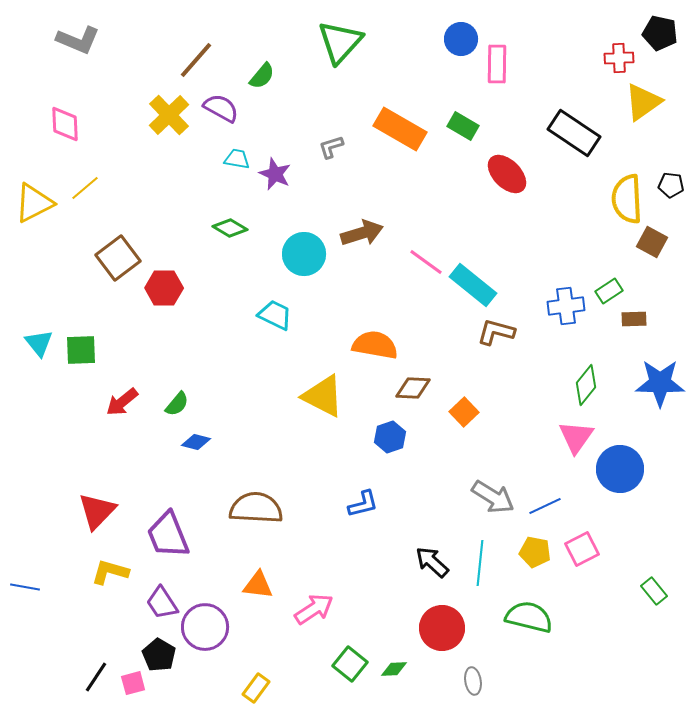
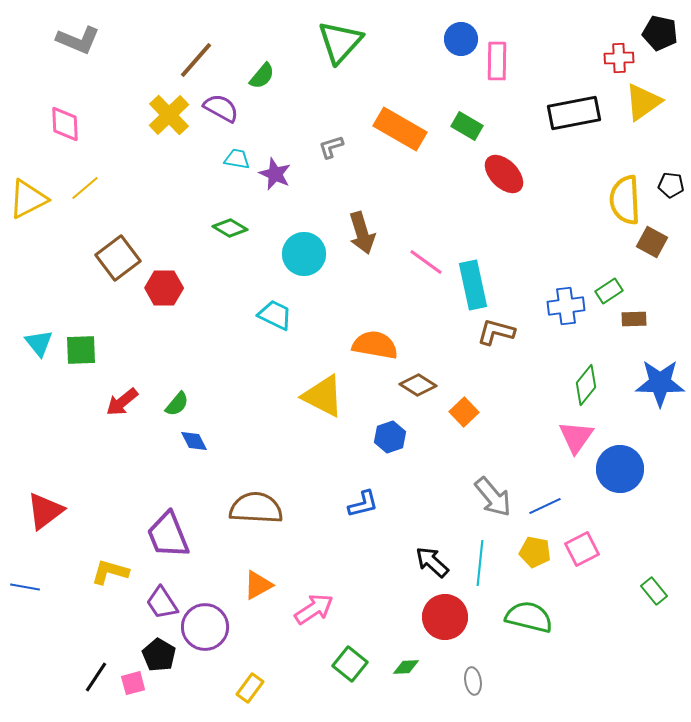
pink rectangle at (497, 64): moved 3 px up
green rectangle at (463, 126): moved 4 px right
black rectangle at (574, 133): moved 20 px up; rotated 45 degrees counterclockwise
red ellipse at (507, 174): moved 3 px left
yellow semicircle at (627, 199): moved 2 px left, 1 px down
yellow triangle at (34, 203): moved 6 px left, 4 px up
brown arrow at (362, 233): rotated 90 degrees clockwise
cyan rectangle at (473, 285): rotated 39 degrees clockwise
brown diamond at (413, 388): moved 5 px right, 3 px up; rotated 30 degrees clockwise
blue diamond at (196, 442): moved 2 px left, 1 px up; rotated 48 degrees clockwise
gray arrow at (493, 497): rotated 18 degrees clockwise
red triangle at (97, 511): moved 52 px left; rotated 9 degrees clockwise
orange triangle at (258, 585): rotated 36 degrees counterclockwise
red circle at (442, 628): moved 3 px right, 11 px up
green diamond at (394, 669): moved 12 px right, 2 px up
yellow rectangle at (256, 688): moved 6 px left
